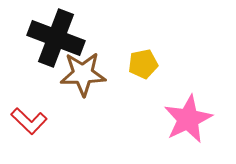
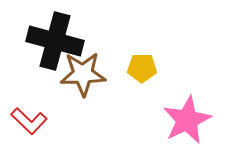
black cross: moved 1 px left, 3 px down; rotated 6 degrees counterclockwise
yellow pentagon: moved 1 px left, 4 px down; rotated 12 degrees clockwise
pink star: moved 1 px left, 1 px down
